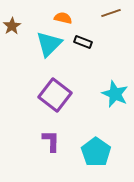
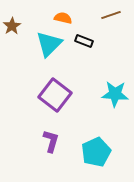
brown line: moved 2 px down
black rectangle: moved 1 px right, 1 px up
cyan star: rotated 20 degrees counterclockwise
purple L-shape: rotated 15 degrees clockwise
cyan pentagon: rotated 12 degrees clockwise
